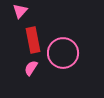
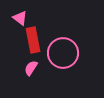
pink triangle: moved 7 px down; rotated 35 degrees counterclockwise
